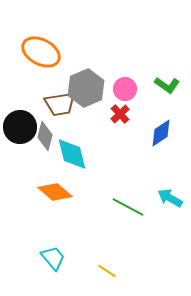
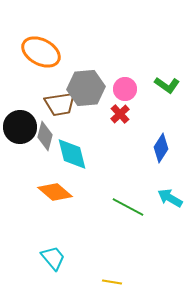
gray hexagon: rotated 18 degrees clockwise
blue diamond: moved 15 px down; rotated 24 degrees counterclockwise
yellow line: moved 5 px right, 11 px down; rotated 24 degrees counterclockwise
